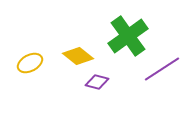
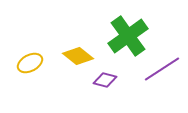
purple diamond: moved 8 px right, 2 px up
